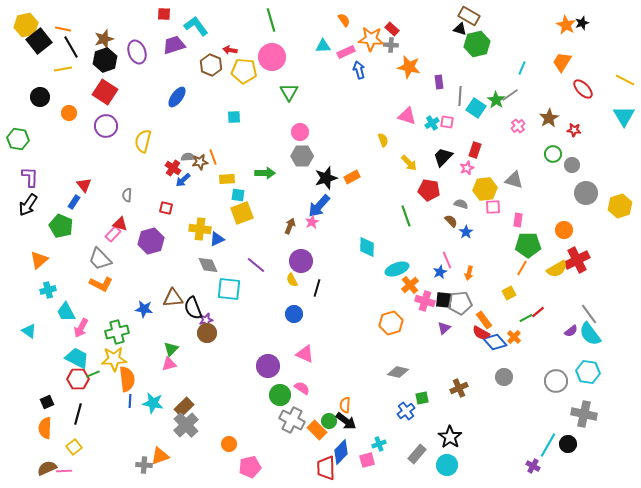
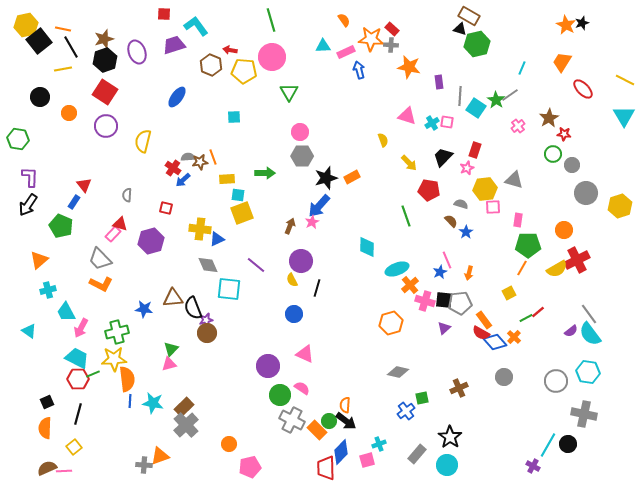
red star at (574, 130): moved 10 px left, 4 px down
